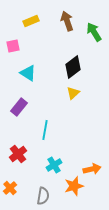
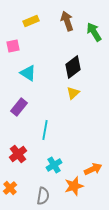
orange arrow: moved 1 px right; rotated 12 degrees counterclockwise
